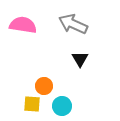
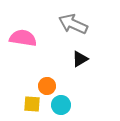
pink semicircle: moved 13 px down
black triangle: rotated 30 degrees clockwise
orange circle: moved 3 px right
cyan circle: moved 1 px left, 1 px up
